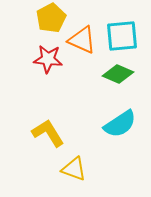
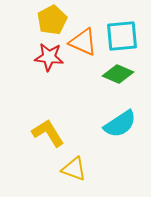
yellow pentagon: moved 1 px right, 2 px down
orange triangle: moved 1 px right, 2 px down
red star: moved 1 px right, 2 px up
